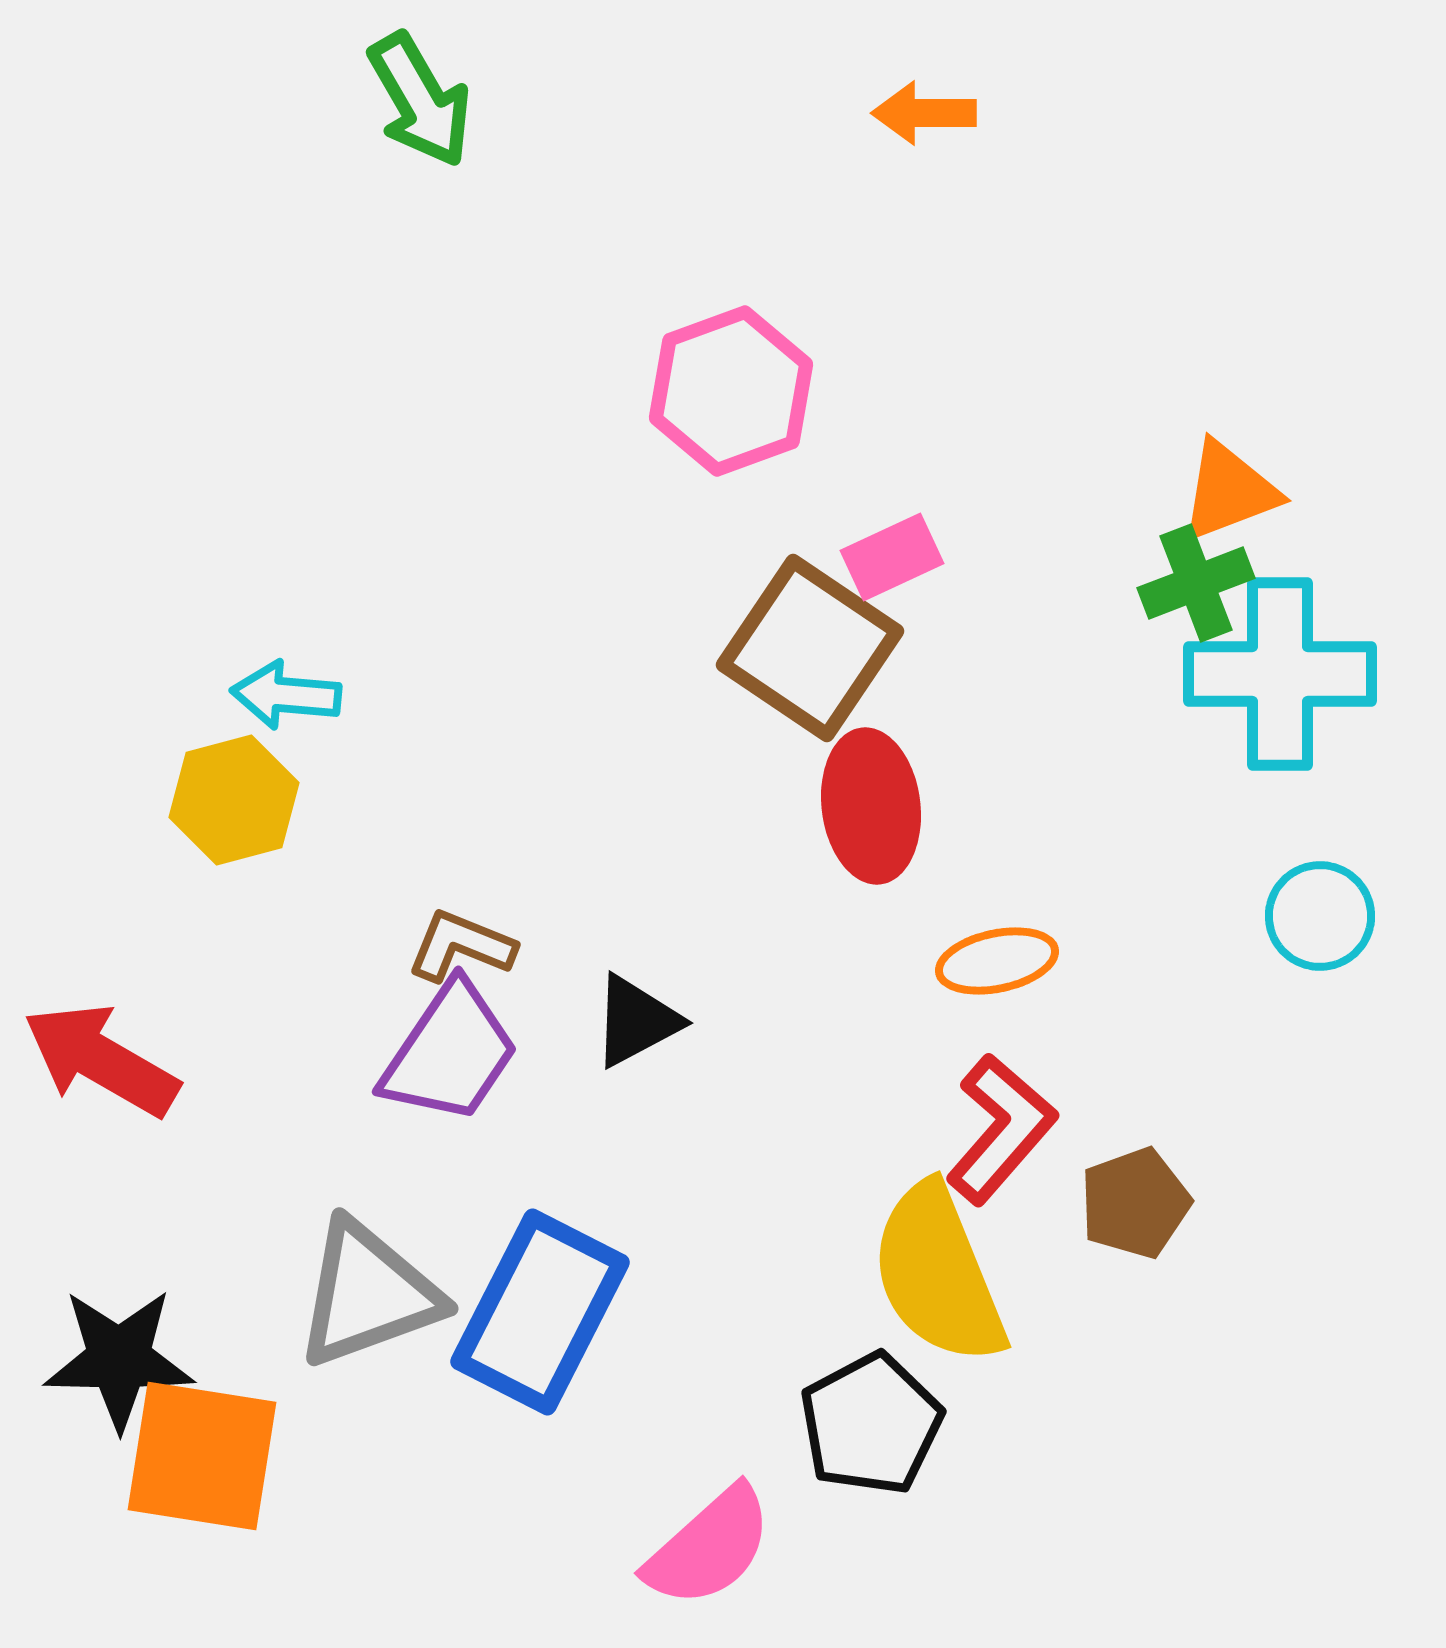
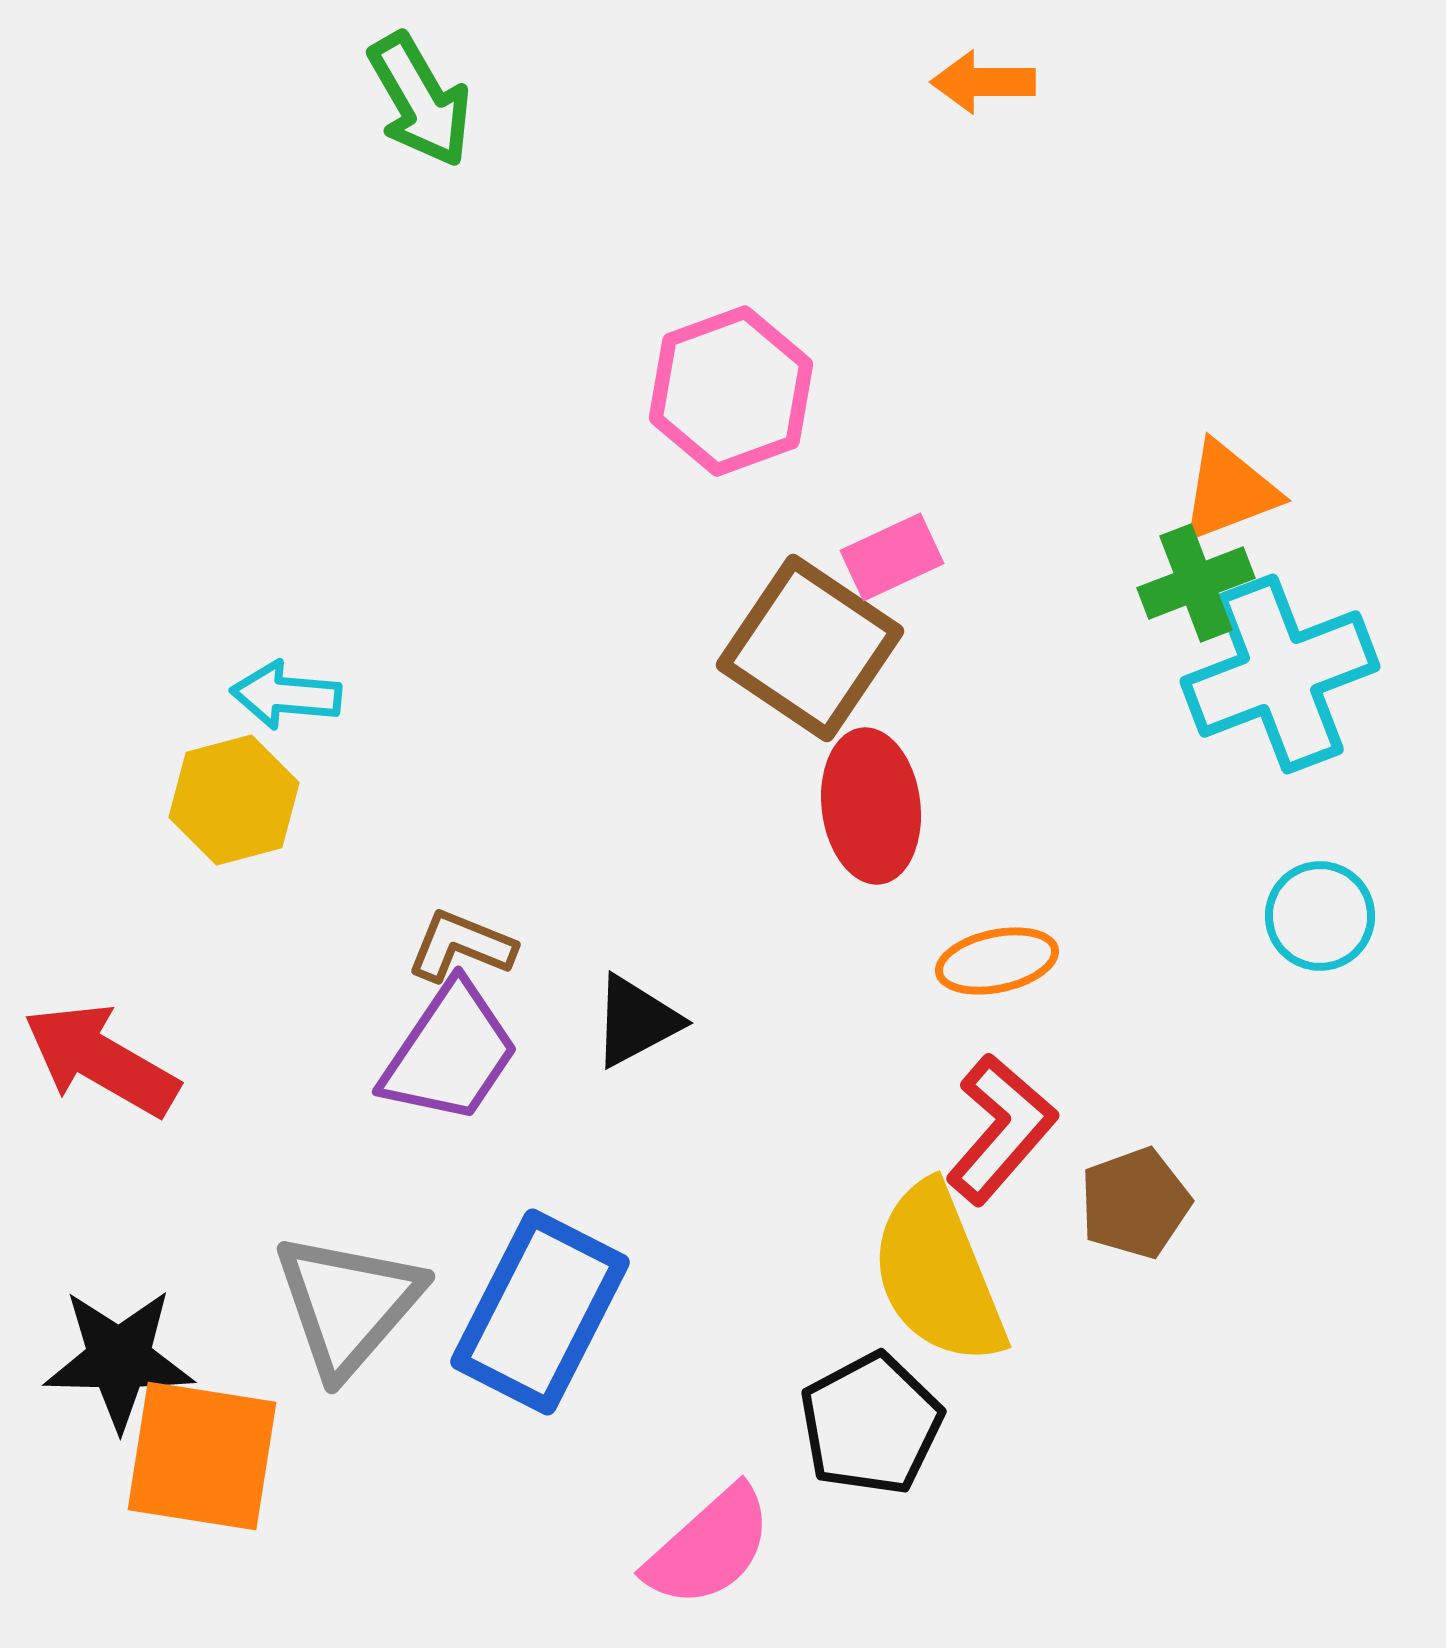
orange arrow: moved 59 px right, 31 px up
cyan cross: rotated 21 degrees counterclockwise
gray triangle: moved 20 px left, 10 px down; rotated 29 degrees counterclockwise
